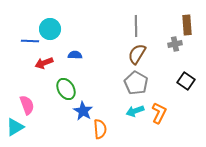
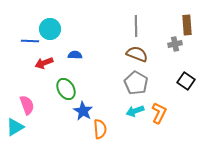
brown semicircle: rotated 80 degrees clockwise
